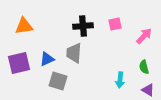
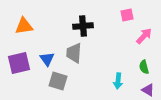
pink square: moved 12 px right, 9 px up
blue triangle: rotated 42 degrees counterclockwise
cyan arrow: moved 2 px left, 1 px down
